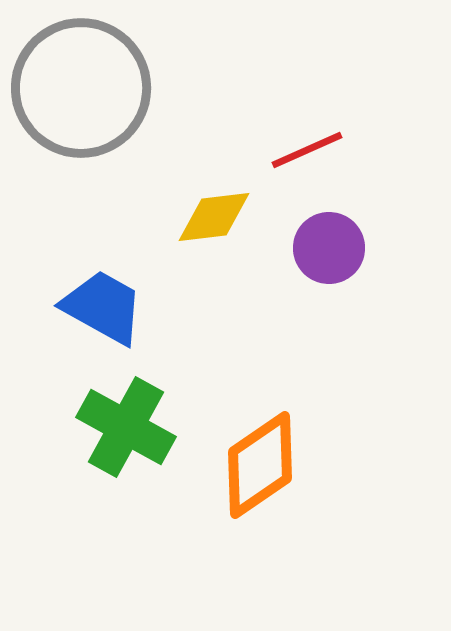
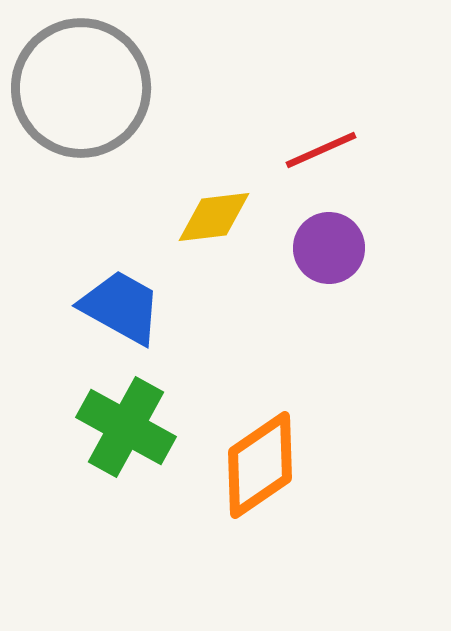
red line: moved 14 px right
blue trapezoid: moved 18 px right
